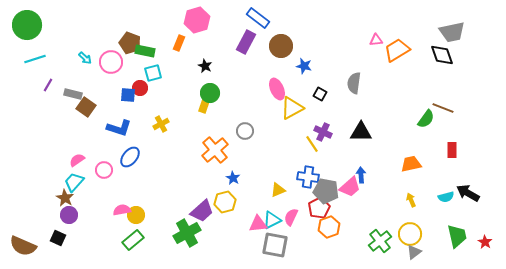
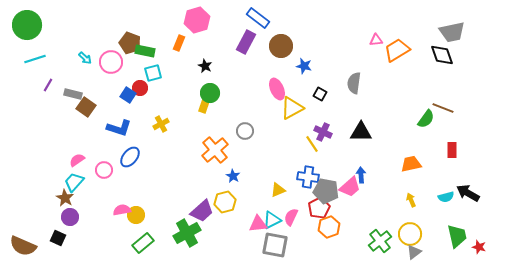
blue square at (128, 95): rotated 28 degrees clockwise
blue star at (233, 178): moved 2 px up
purple circle at (69, 215): moved 1 px right, 2 px down
green rectangle at (133, 240): moved 10 px right, 3 px down
red star at (485, 242): moved 6 px left, 5 px down; rotated 16 degrees counterclockwise
